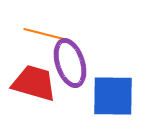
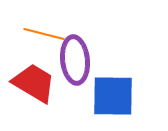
purple ellipse: moved 5 px right, 3 px up; rotated 12 degrees clockwise
red trapezoid: rotated 15 degrees clockwise
